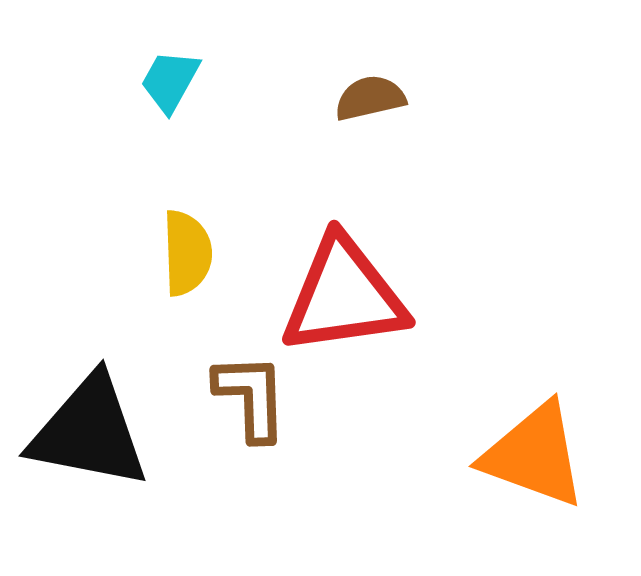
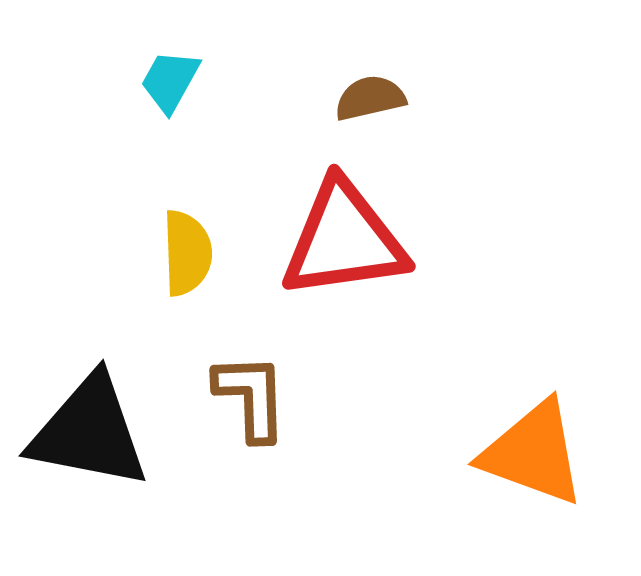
red triangle: moved 56 px up
orange triangle: moved 1 px left, 2 px up
